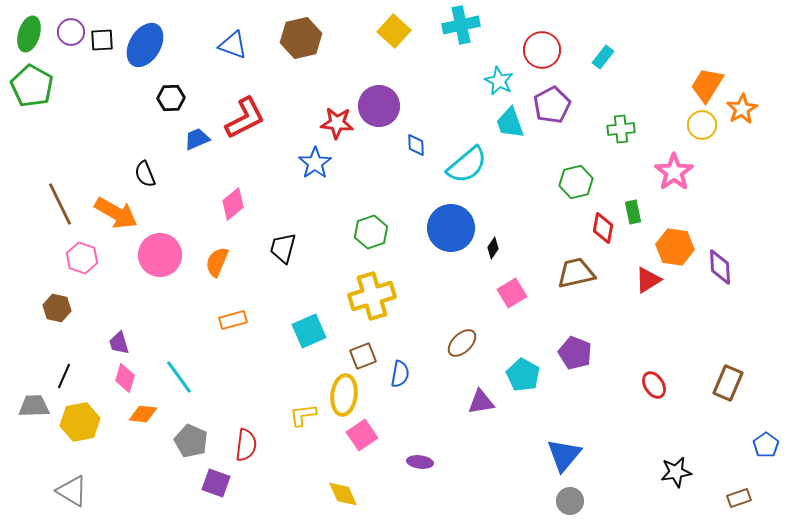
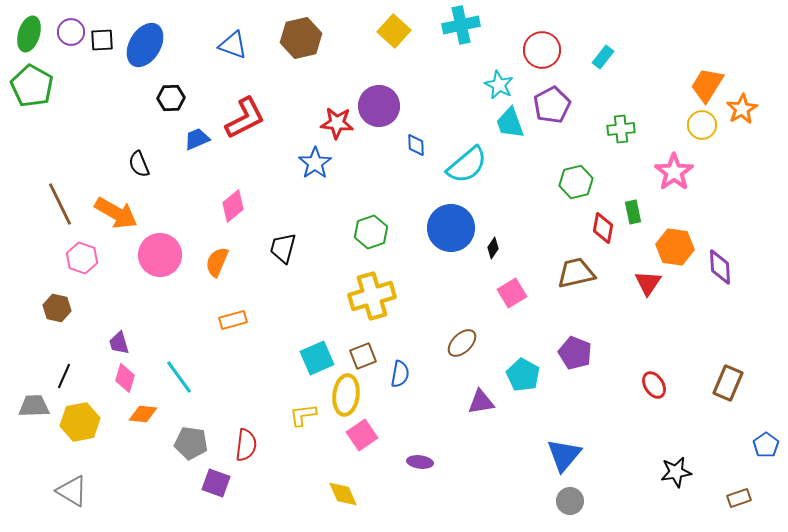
cyan star at (499, 81): moved 4 px down
black semicircle at (145, 174): moved 6 px left, 10 px up
pink diamond at (233, 204): moved 2 px down
red triangle at (648, 280): moved 3 px down; rotated 24 degrees counterclockwise
cyan square at (309, 331): moved 8 px right, 27 px down
yellow ellipse at (344, 395): moved 2 px right
gray pentagon at (191, 441): moved 2 px down; rotated 16 degrees counterclockwise
